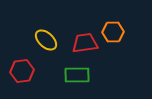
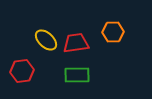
red trapezoid: moved 9 px left
